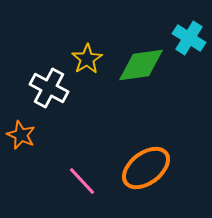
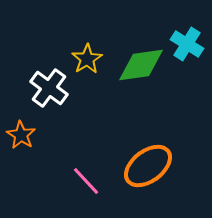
cyan cross: moved 2 px left, 6 px down
white cross: rotated 9 degrees clockwise
orange star: rotated 8 degrees clockwise
orange ellipse: moved 2 px right, 2 px up
pink line: moved 4 px right
